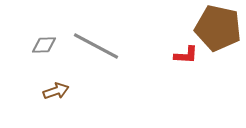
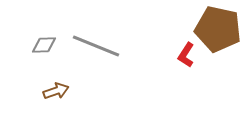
brown pentagon: moved 1 px down
gray line: rotated 6 degrees counterclockwise
red L-shape: rotated 120 degrees clockwise
